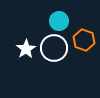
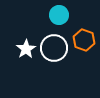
cyan circle: moved 6 px up
